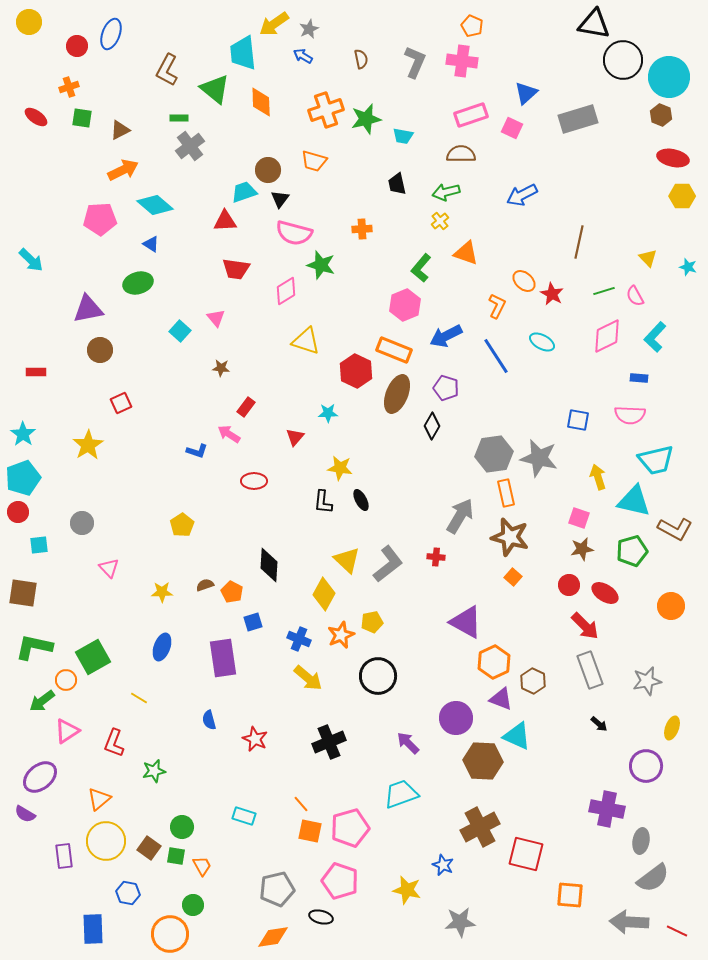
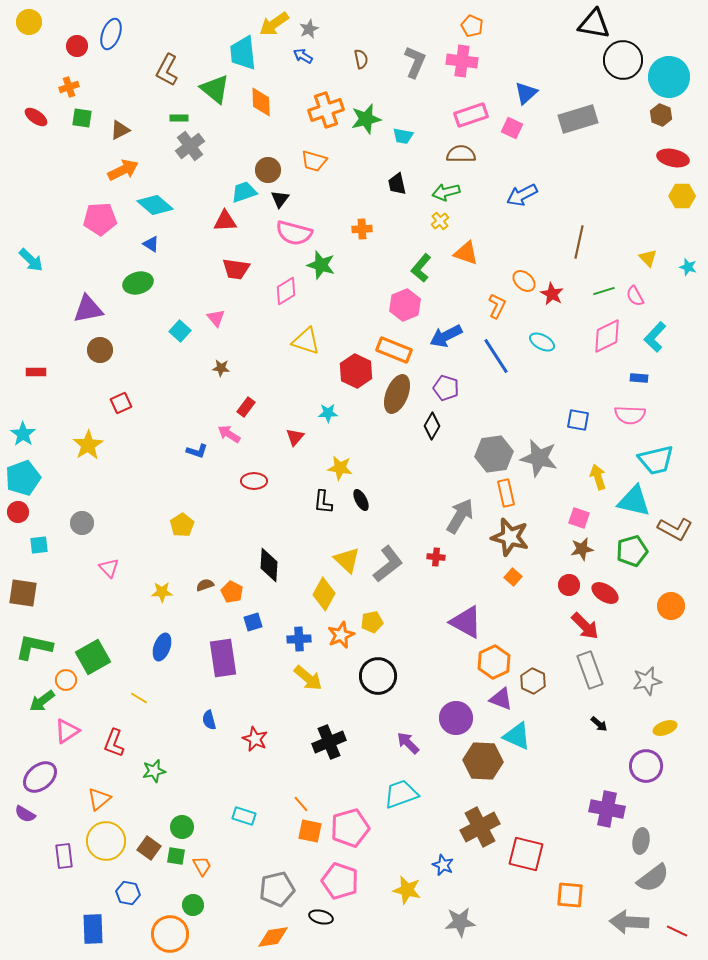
blue cross at (299, 639): rotated 25 degrees counterclockwise
yellow ellipse at (672, 728): moved 7 px left; rotated 50 degrees clockwise
